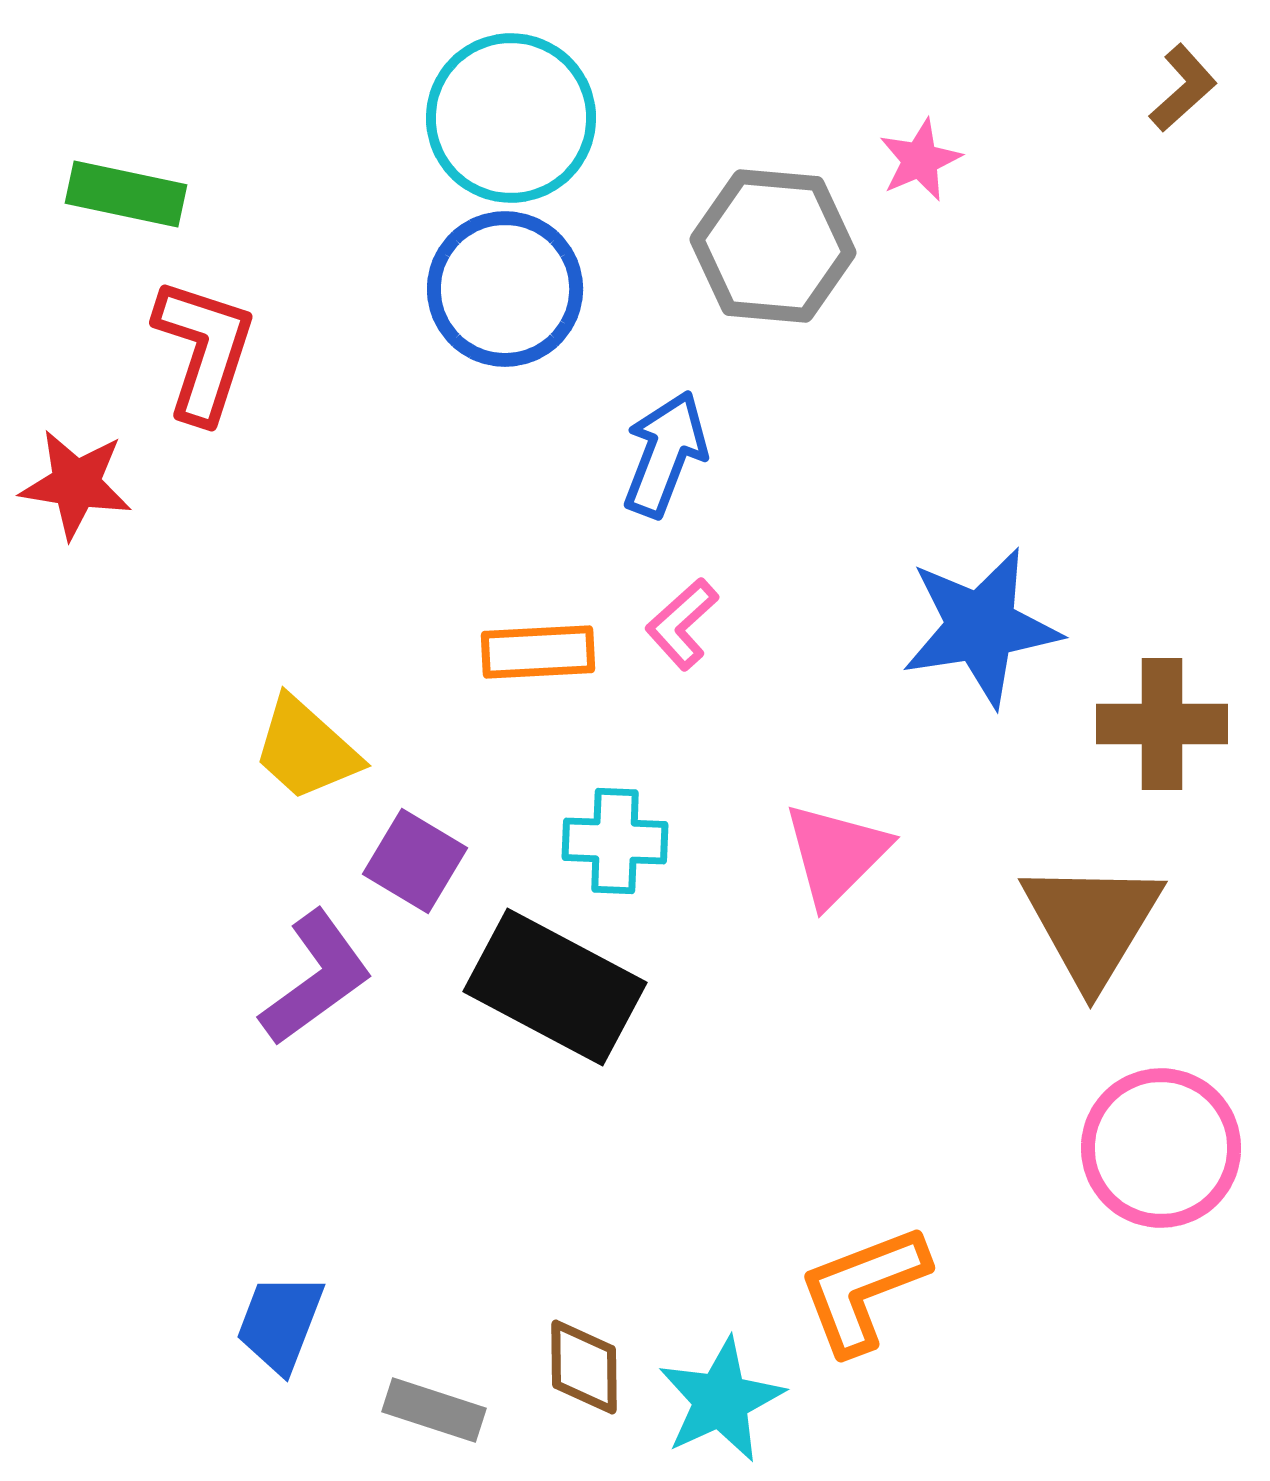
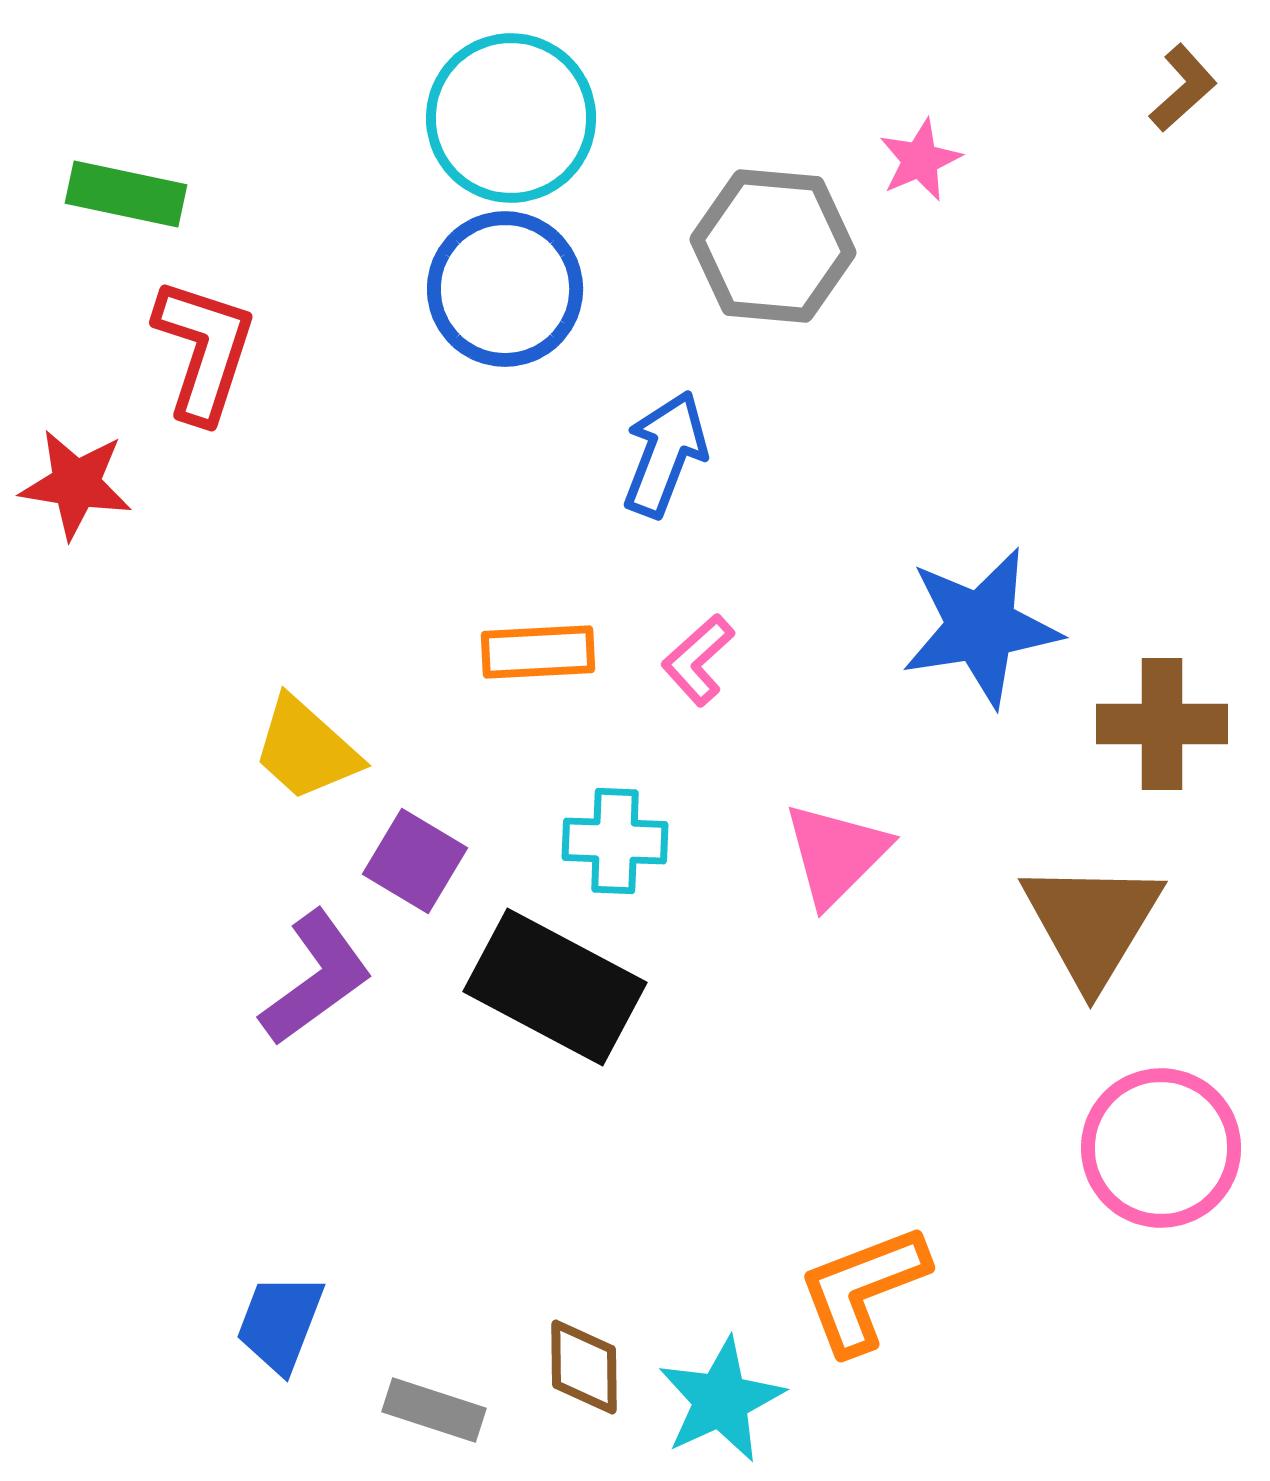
pink L-shape: moved 16 px right, 36 px down
